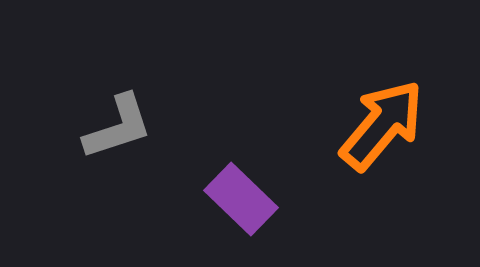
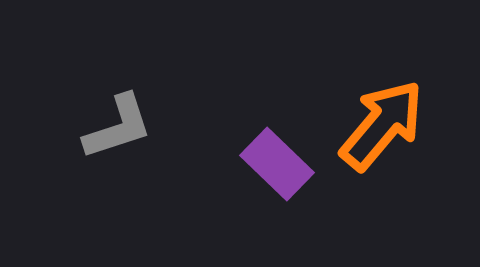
purple rectangle: moved 36 px right, 35 px up
